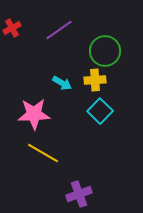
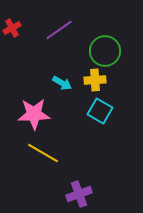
cyan square: rotated 15 degrees counterclockwise
